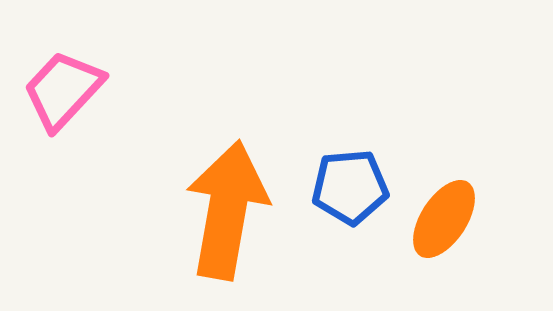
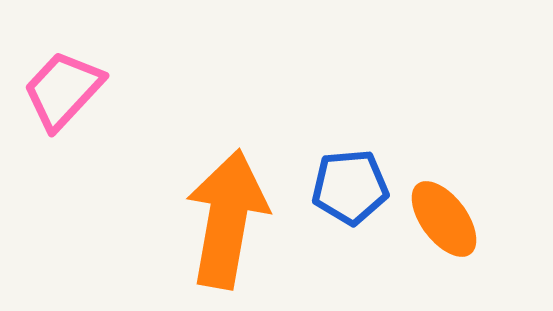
orange arrow: moved 9 px down
orange ellipse: rotated 70 degrees counterclockwise
